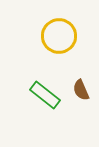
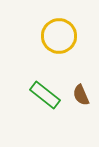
brown semicircle: moved 5 px down
